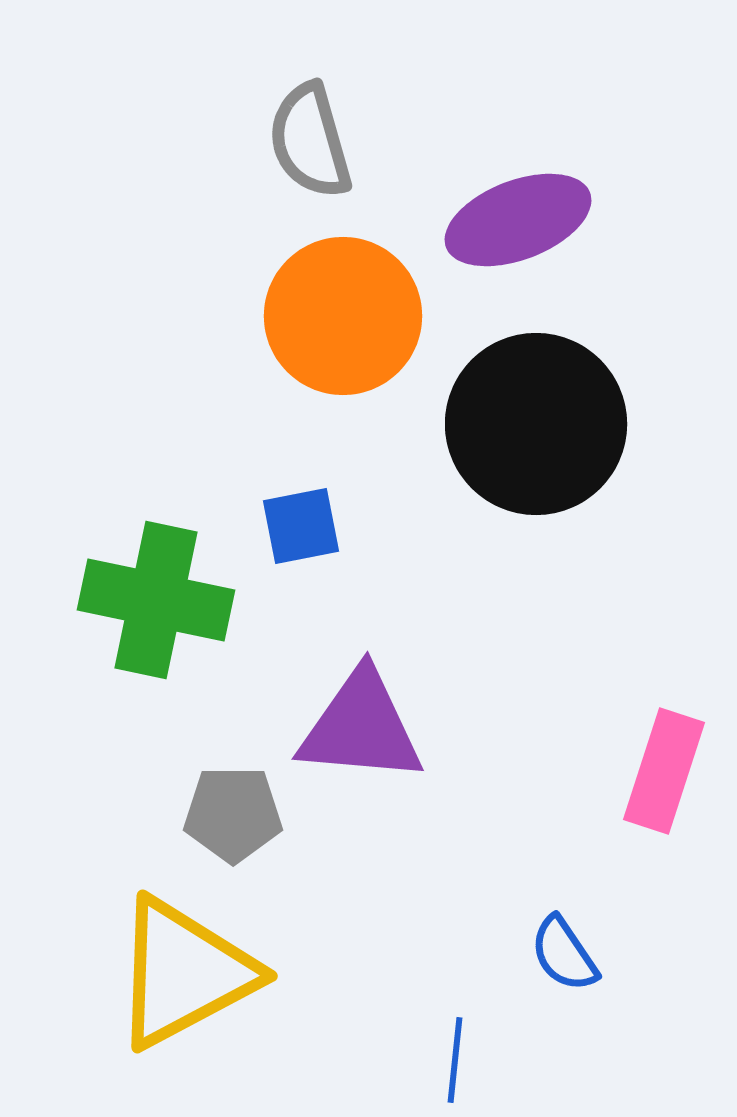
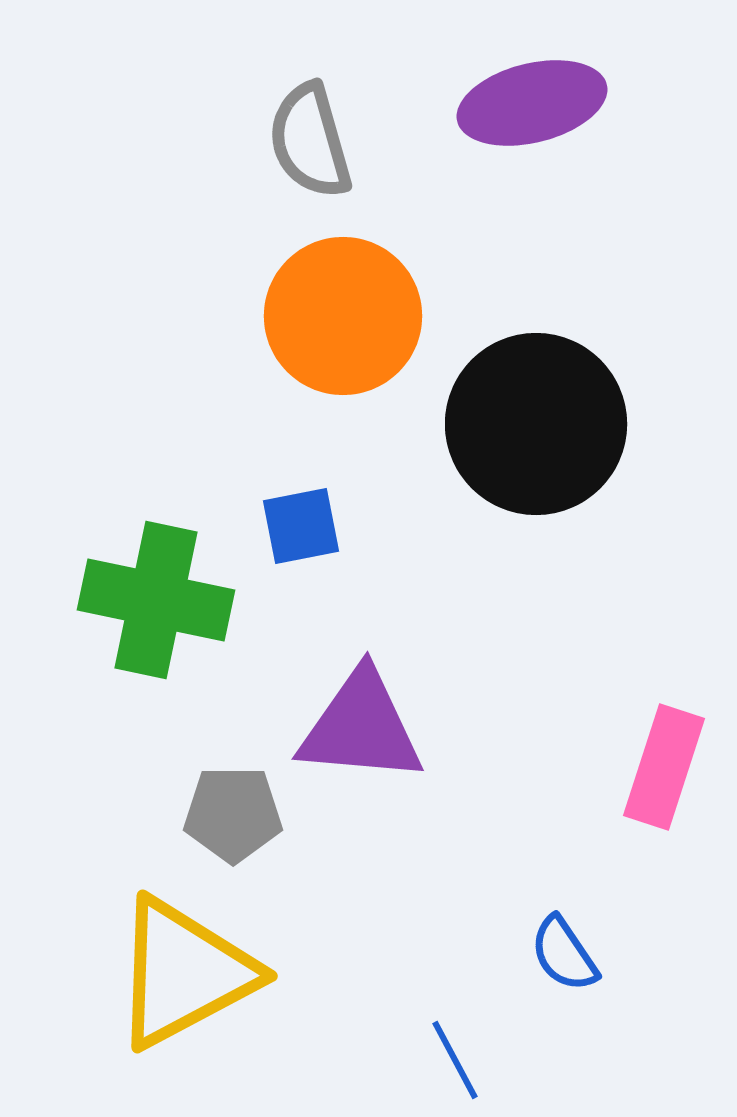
purple ellipse: moved 14 px right, 117 px up; rotated 7 degrees clockwise
pink rectangle: moved 4 px up
blue line: rotated 34 degrees counterclockwise
